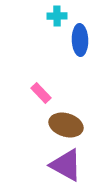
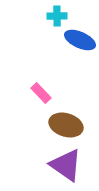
blue ellipse: rotated 64 degrees counterclockwise
purple triangle: rotated 6 degrees clockwise
